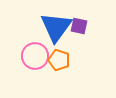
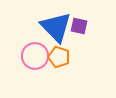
blue triangle: rotated 20 degrees counterclockwise
orange pentagon: moved 3 px up
